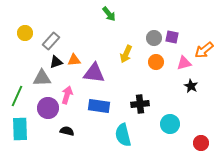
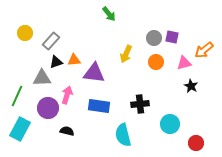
cyan rectangle: rotated 30 degrees clockwise
red circle: moved 5 px left
